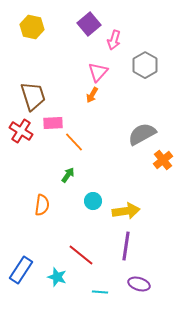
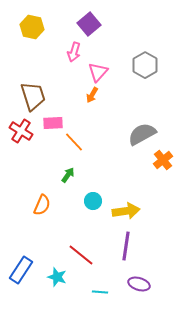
pink arrow: moved 40 px left, 12 px down
orange semicircle: rotated 15 degrees clockwise
